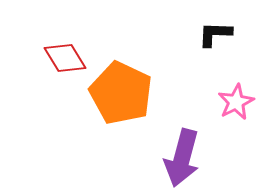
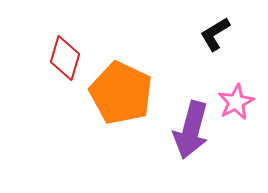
black L-shape: rotated 33 degrees counterclockwise
red diamond: rotated 48 degrees clockwise
purple arrow: moved 9 px right, 28 px up
